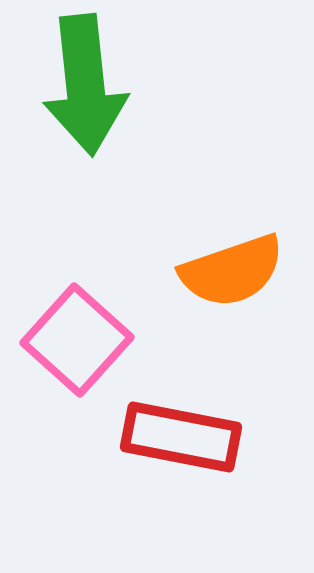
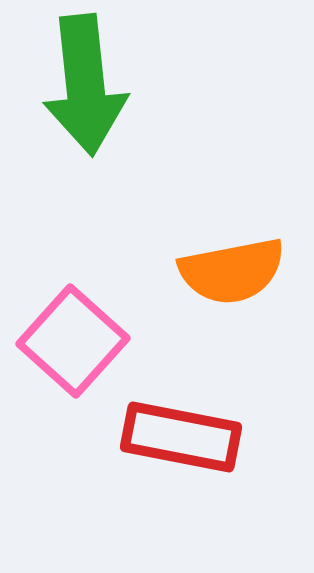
orange semicircle: rotated 8 degrees clockwise
pink square: moved 4 px left, 1 px down
